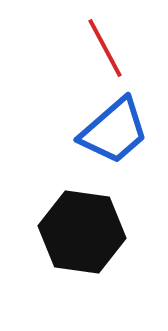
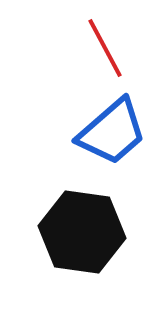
blue trapezoid: moved 2 px left, 1 px down
